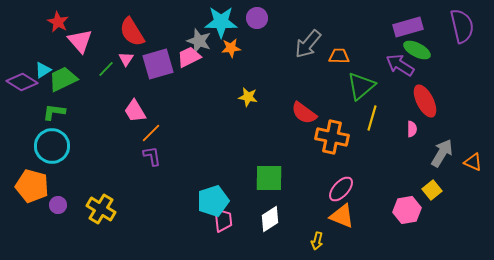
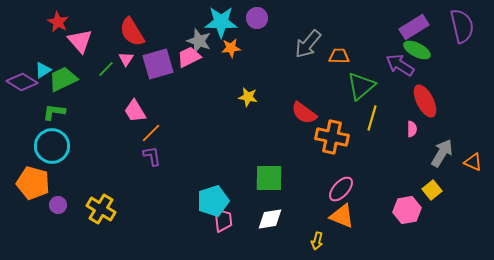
purple rectangle at (408, 27): moved 6 px right; rotated 16 degrees counterclockwise
orange pentagon at (32, 186): moved 1 px right, 3 px up
white diamond at (270, 219): rotated 24 degrees clockwise
